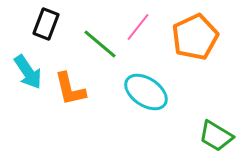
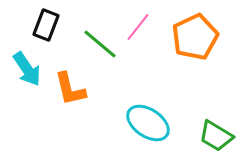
black rectangle: moved 1 px down
cyan arrow: moved 1 px left, 3 px up
cyan ellipse: moved 2 px right, 31 px down
